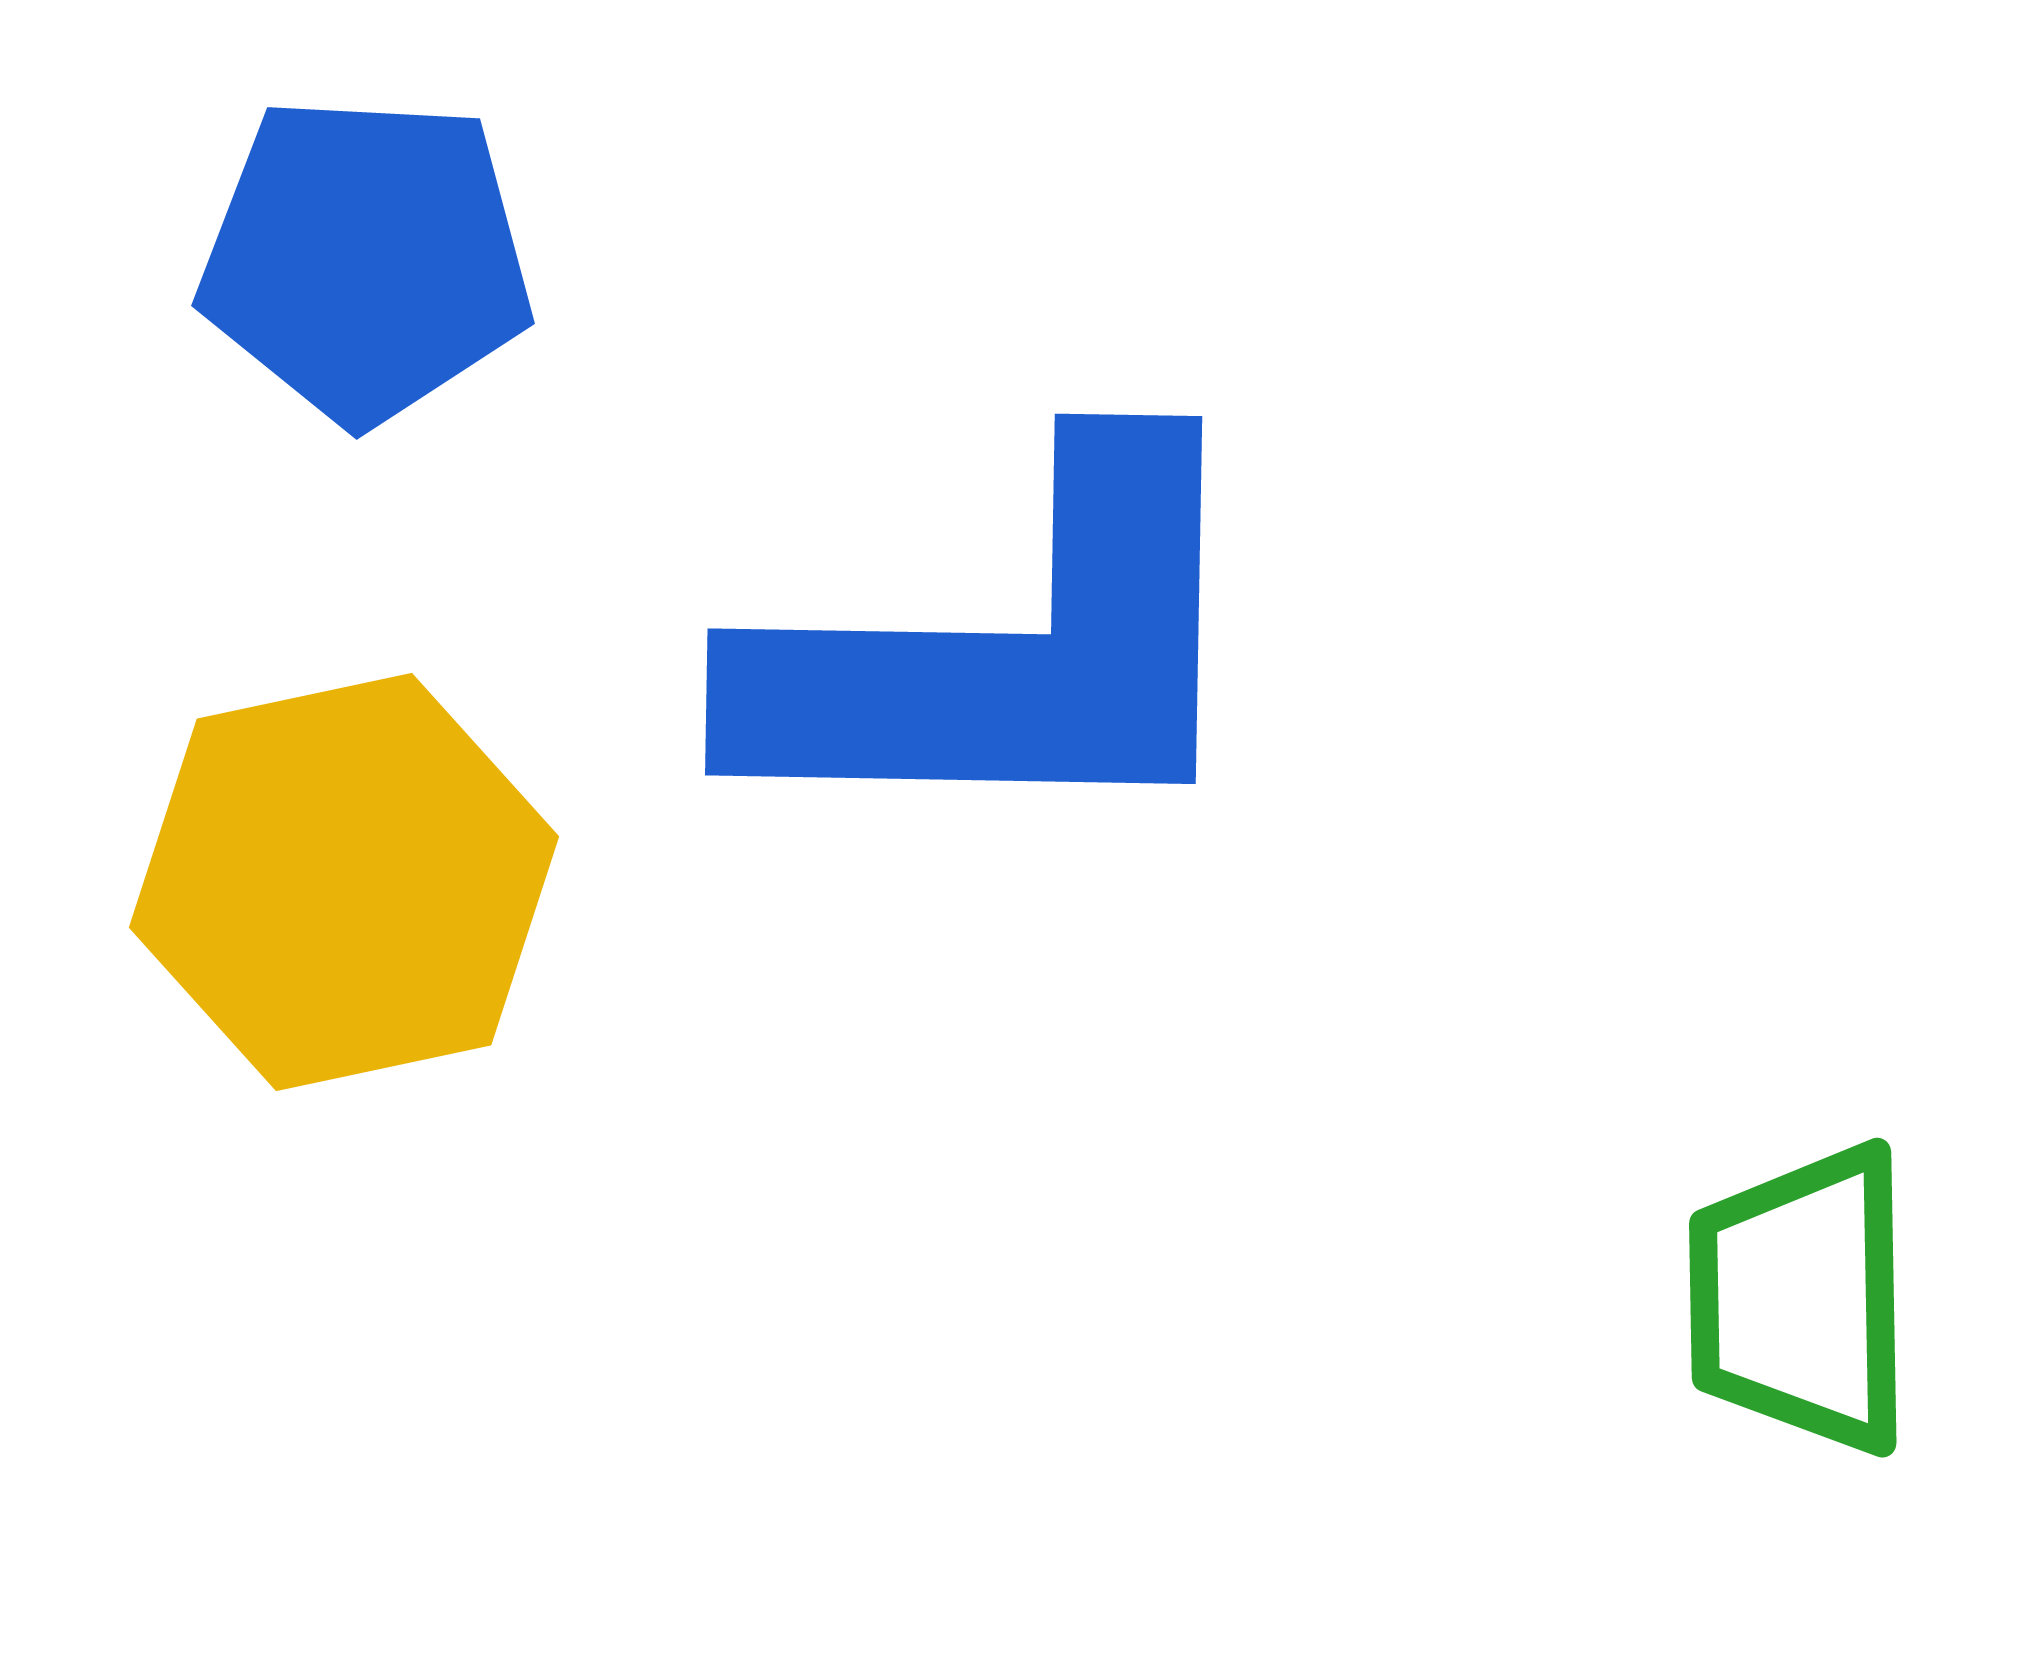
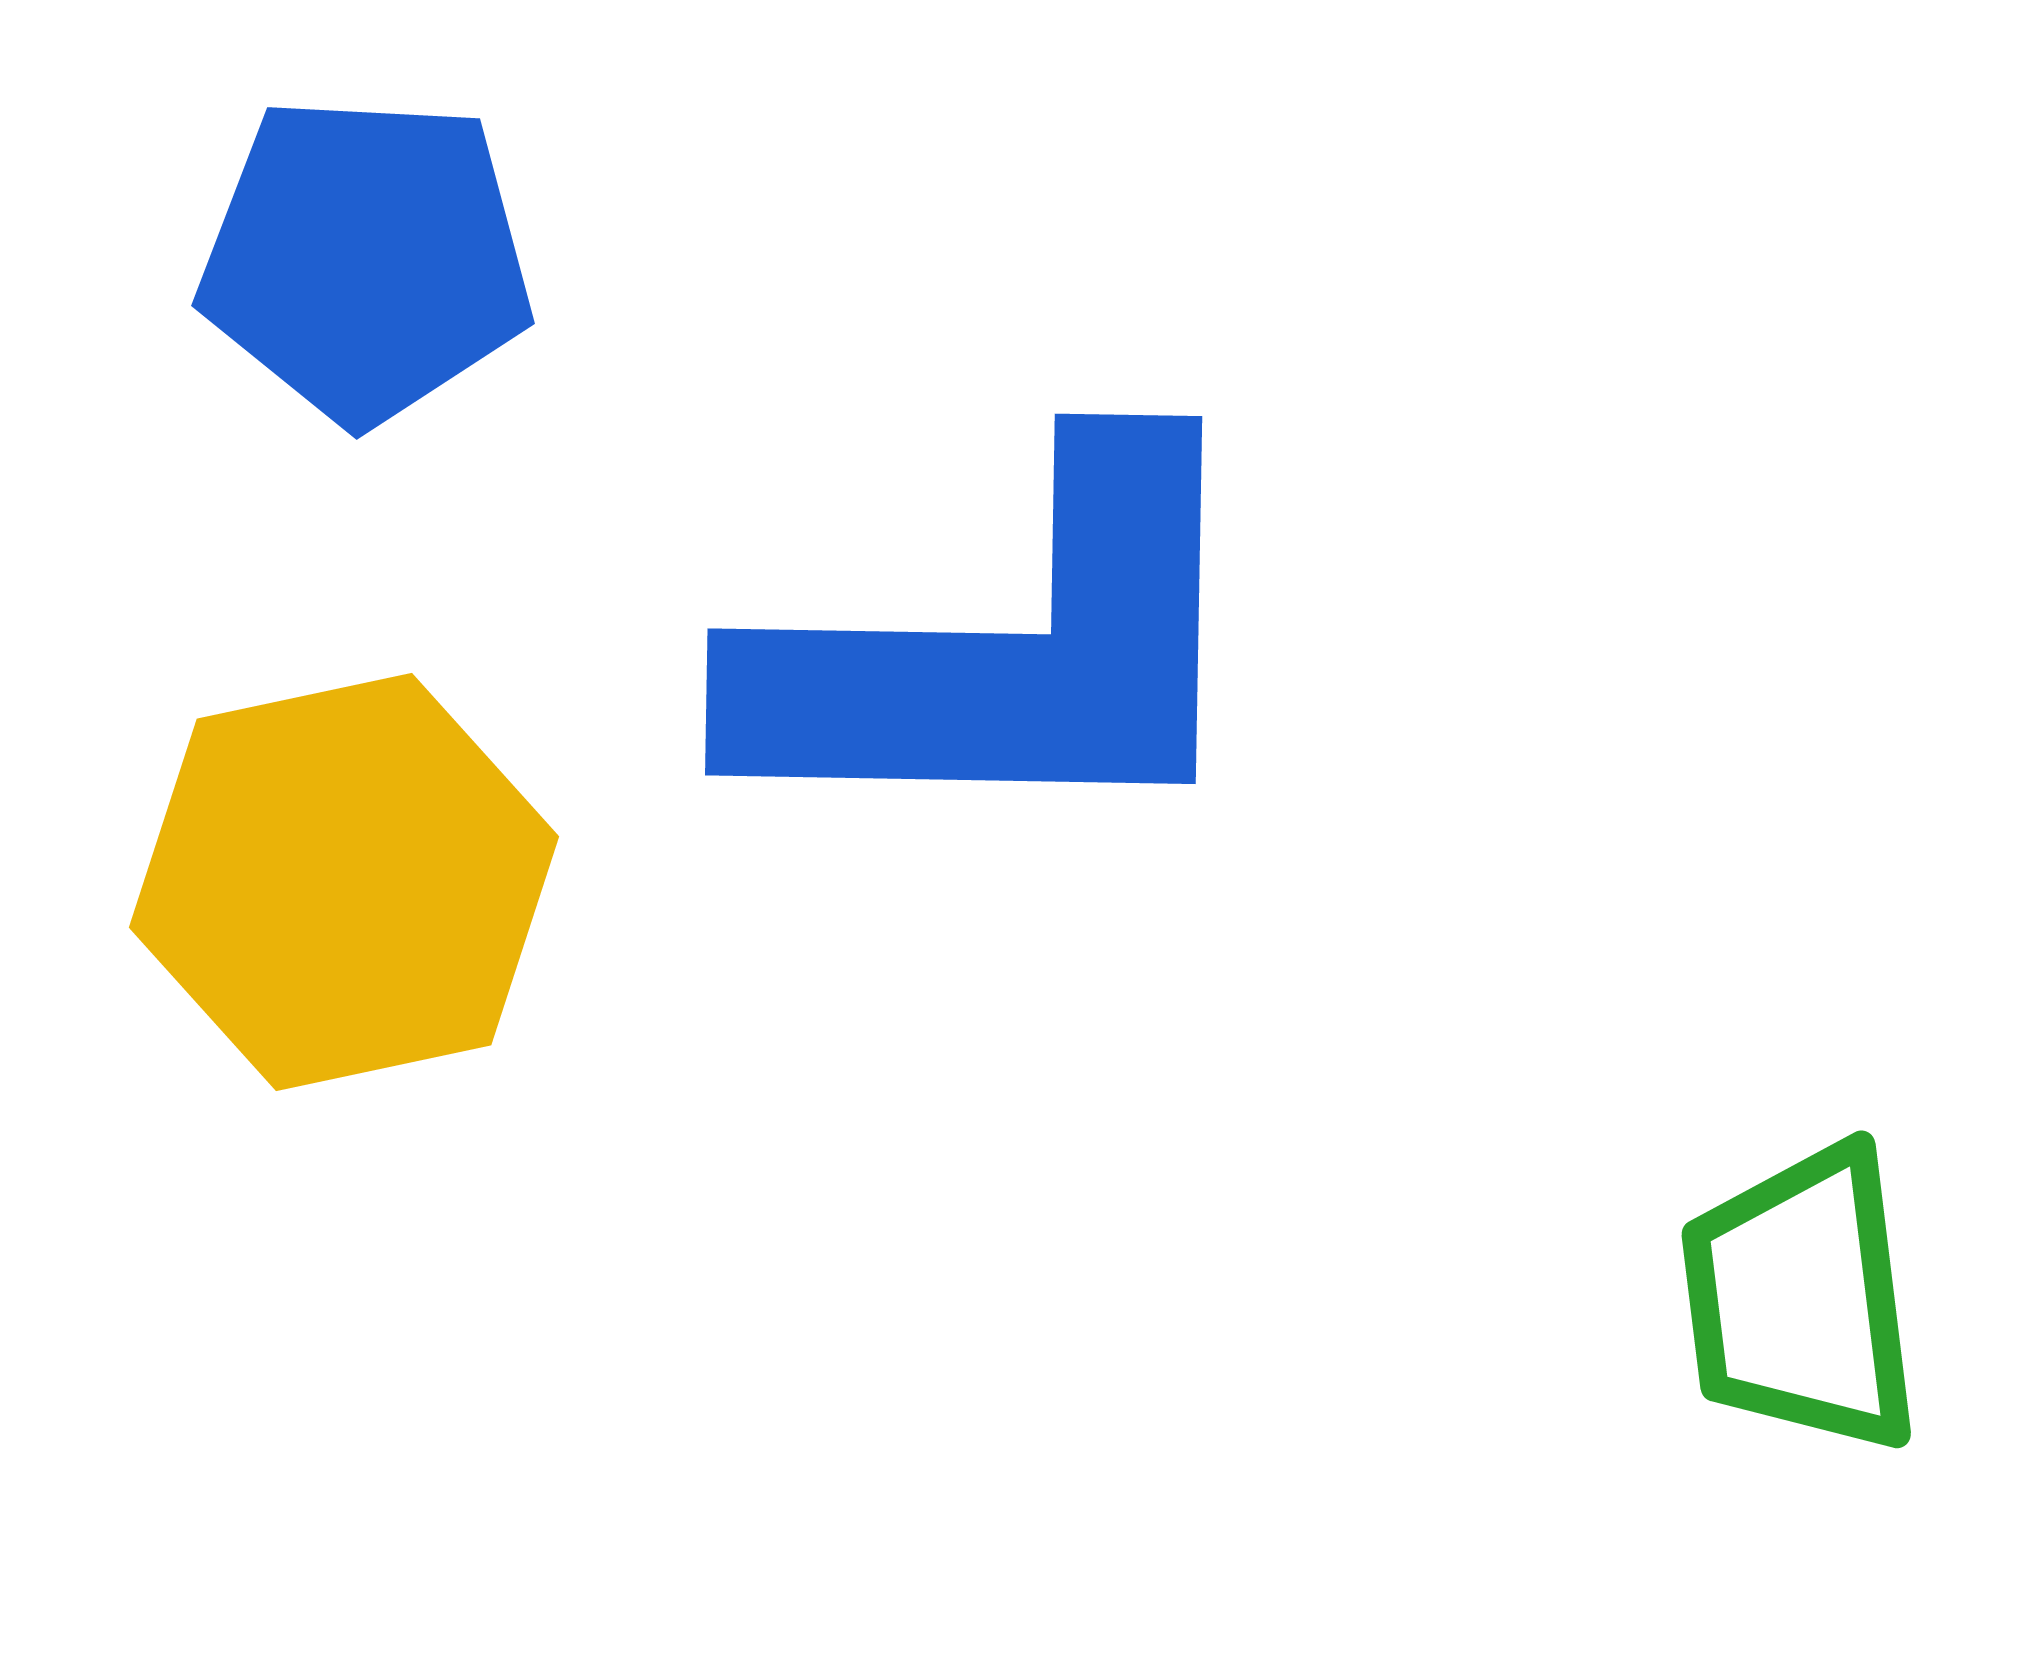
green trapezoid: rotated 6 degrees counterclockwise
